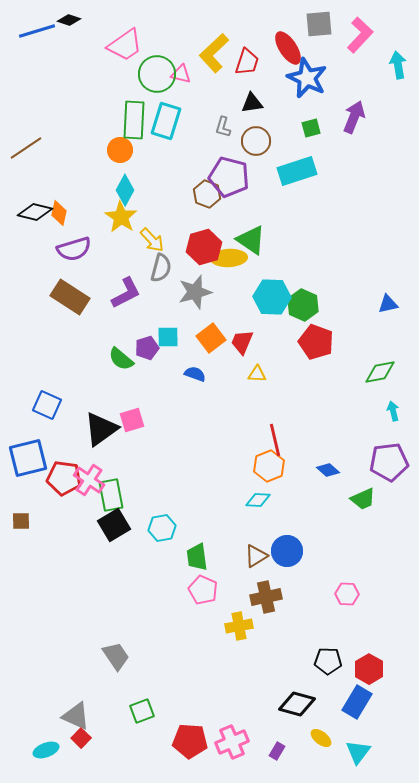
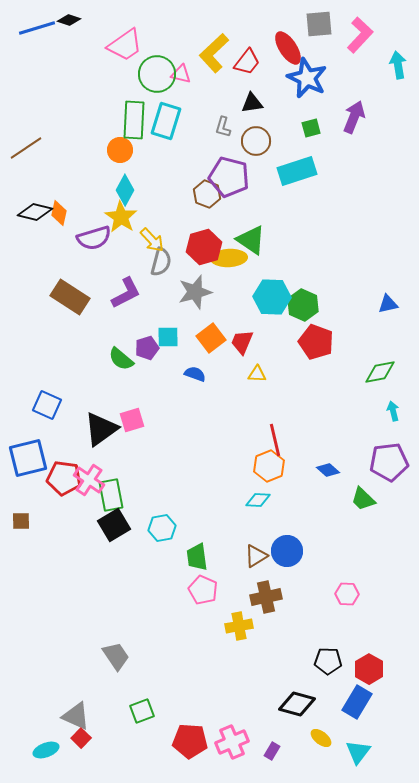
blue line at (37, 31): moved 3 px up
red trapezoid at (247, 62): rotated 20 degrees clockwise
purple semicircle at (74, 249): moved 20 px right, 11 px up
gray semicircle at (161, 268): moved 6 px up
green trapezoid at (363, 499): rotated 68 degrees clockwise
purple rectangle at (277, 751): moved 5 px left
